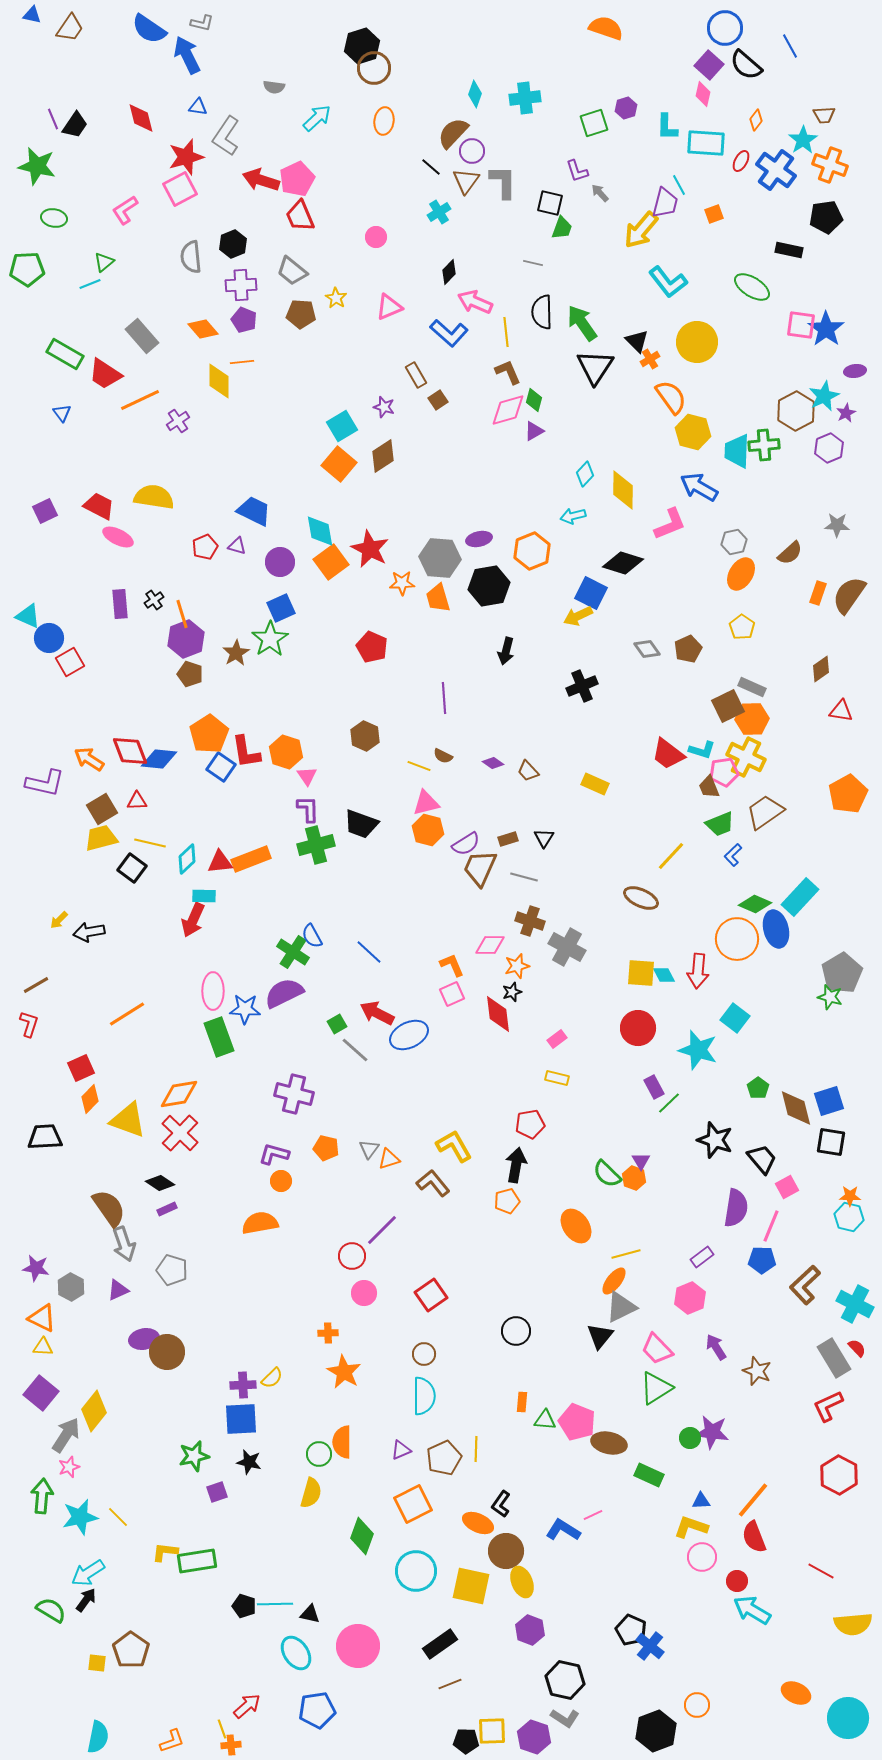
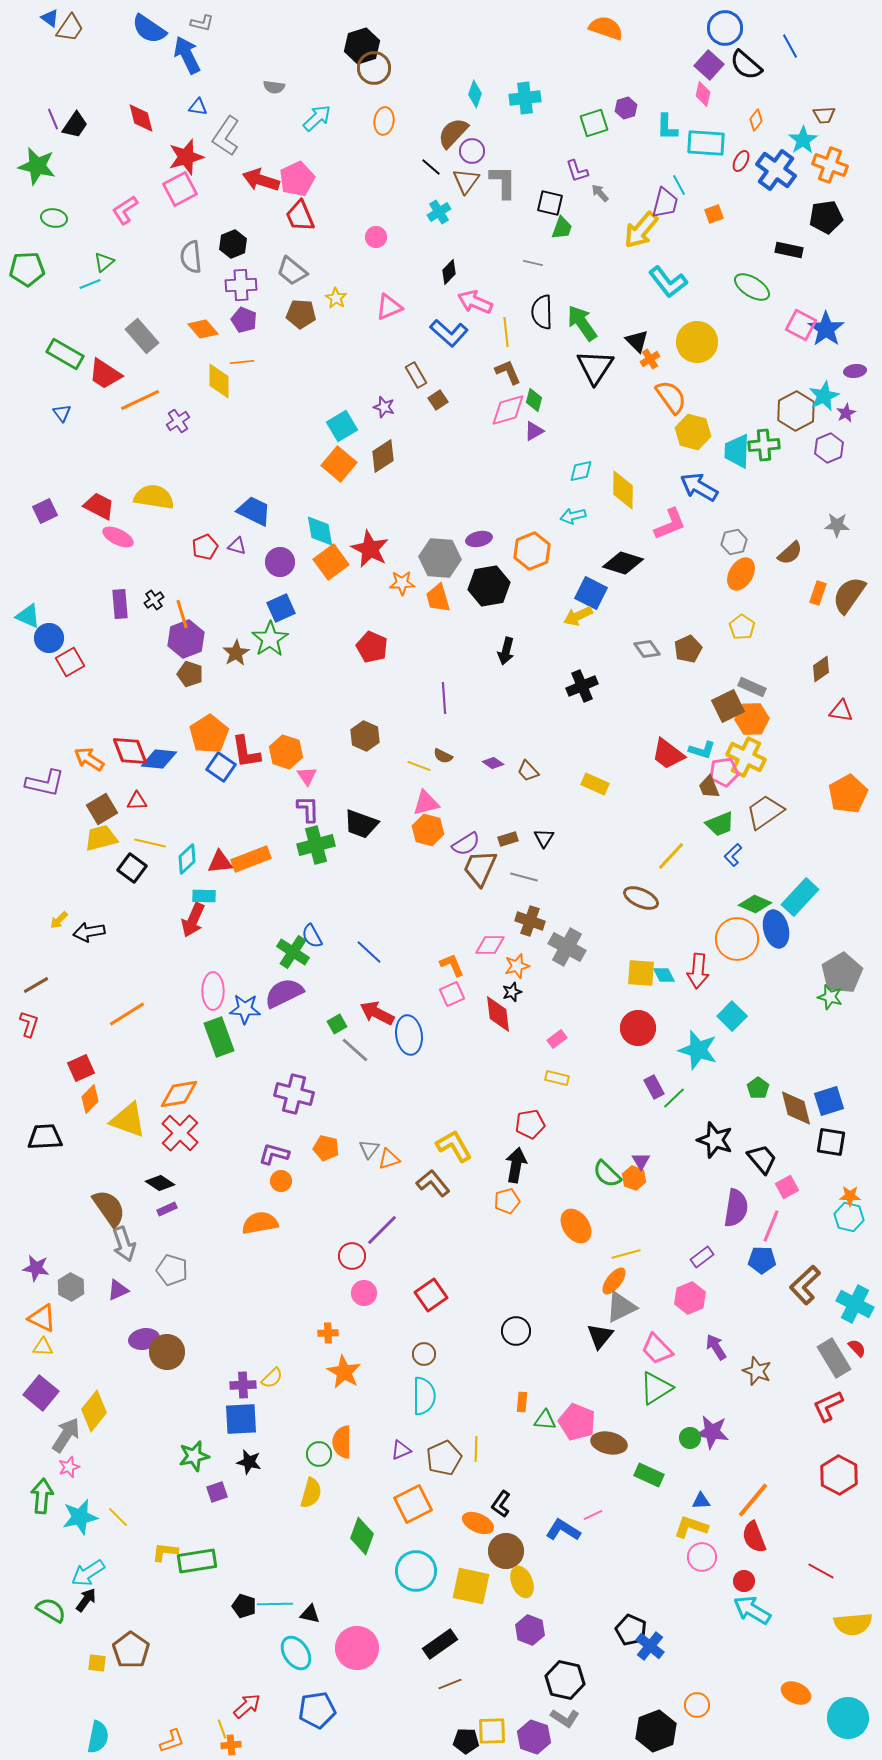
blue triangle at (32, 15): moved 18 px right, 3 px down; rotated 24 degrees clockwise
pink square at (801, 325): rotated 20 degrees clockwise
cyan diamond at (585, 474): moved 4 px left, 3 px up; rotated 35 degrees clockwise
cyan square at (735, 1018): moved 3 px left, 2 px up; rotated 8 degrees clockwise
blue ellipse at (409, 1035): rotated 72 degrees counterclockwise
green line at (669, 1103): moved 5 px right, 5 px up
red circle at (737, 1581): moved 7 px right
pink circle at (358, 1646): moved 1 px left, 2 px down
